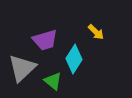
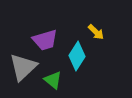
cyan diamond: moved 3 px right, 3 px up
gray triangle: moved 1 px right, 1 px up
green triangle: moved 1 px up
